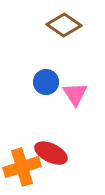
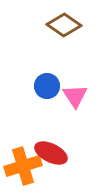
blue circle: moved 1 px right, 4 px down
pink triangle: moved 2 px down
orange cross: moved 1 px right, 1 px up
